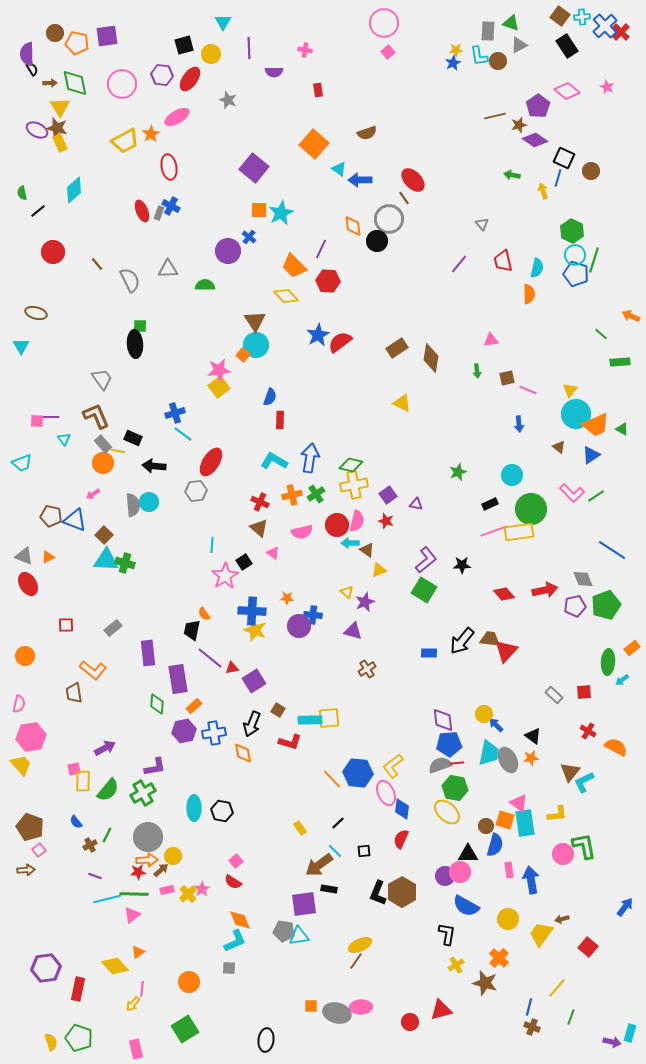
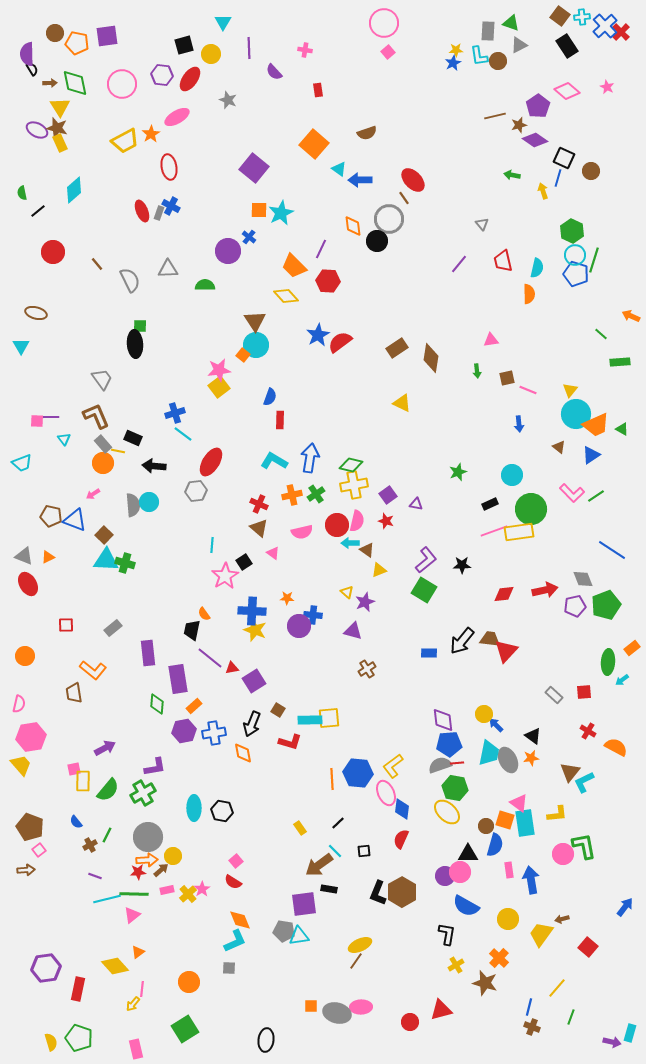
purple semicircle at (274, 72): rotated 48 degrees clockwise
red cross at (260, 502): moved 1 px left, 2 px down
red diamond at (504, 594): rotated 55 degrees counterclockwise
orange line at (332, 779): rotated 40 degrees clockwise
